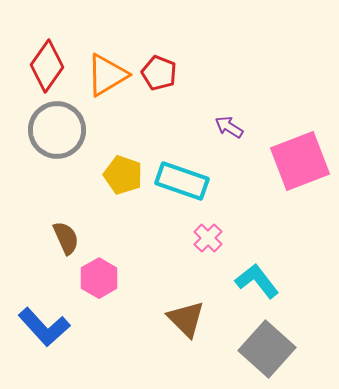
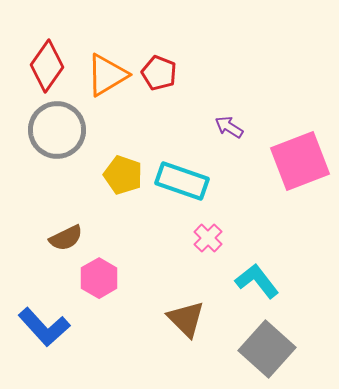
brown semicircle: rotated 88 degrees clockwise
